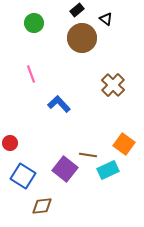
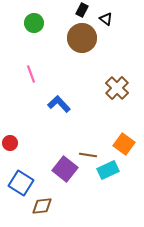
black rectangle: moved 5 px right; rotated 24 degrees counterclockwise
brown cross: moved 4 px right, 3 px down
blue square: moved 2 px left, 7 px down
